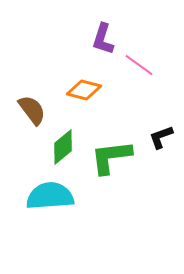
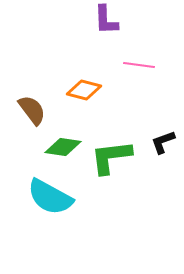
purple L-shape: moved 3 px right, 19 px up; rotated 20 degrees counterclockwise
pink line: rotated 28 degrees counterclockwise
black L-shape: moved 2 px right, 5 px down
green diamond: rotated 48 degrees clockwise
cyan semicircle: moved 1 px down; rotated 147 degrees counterclockwise
